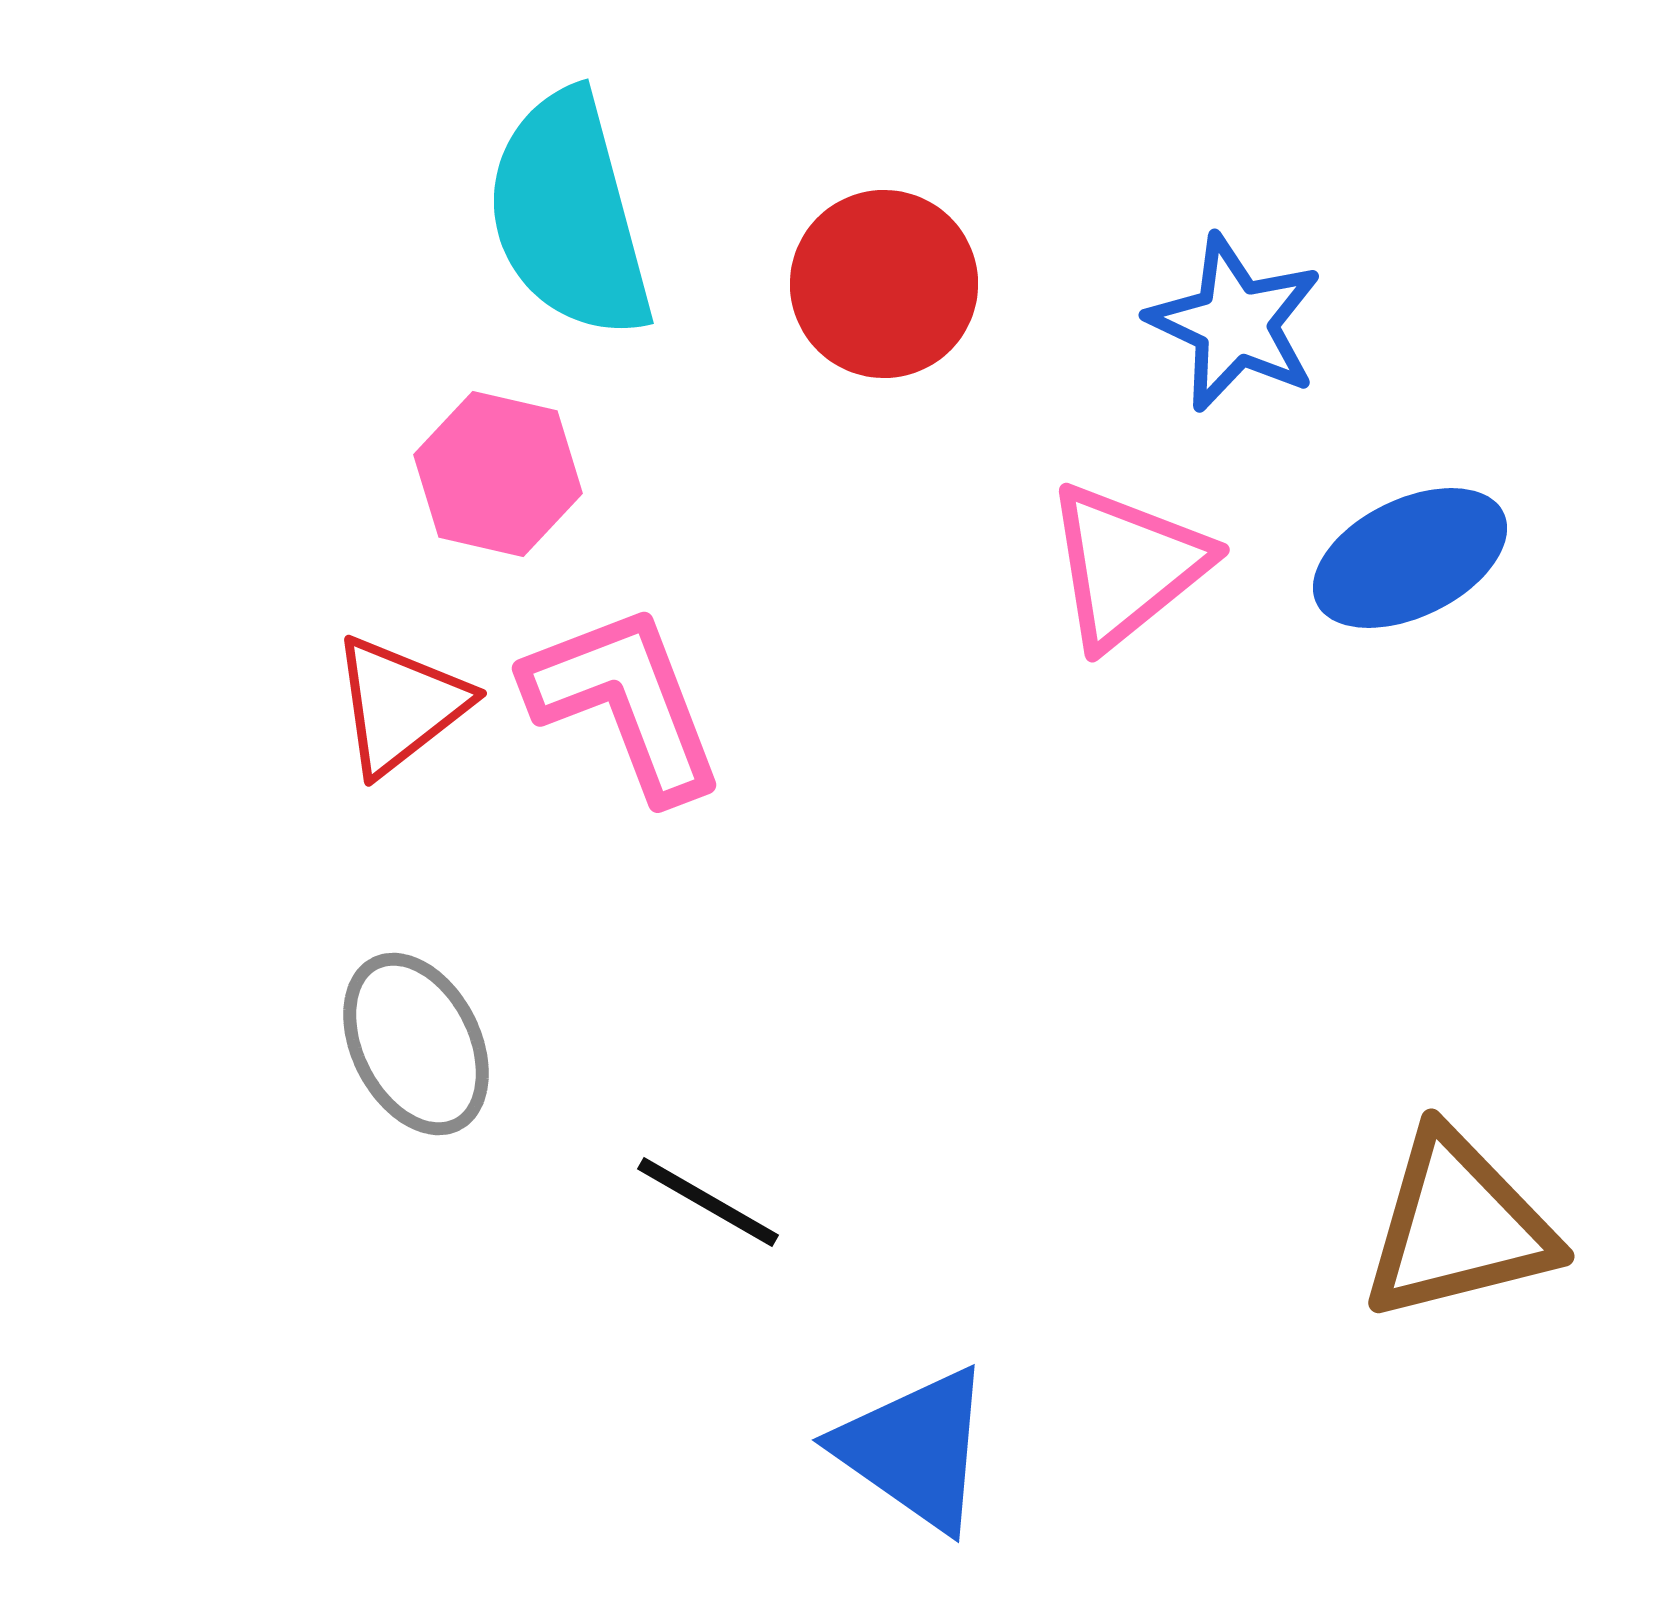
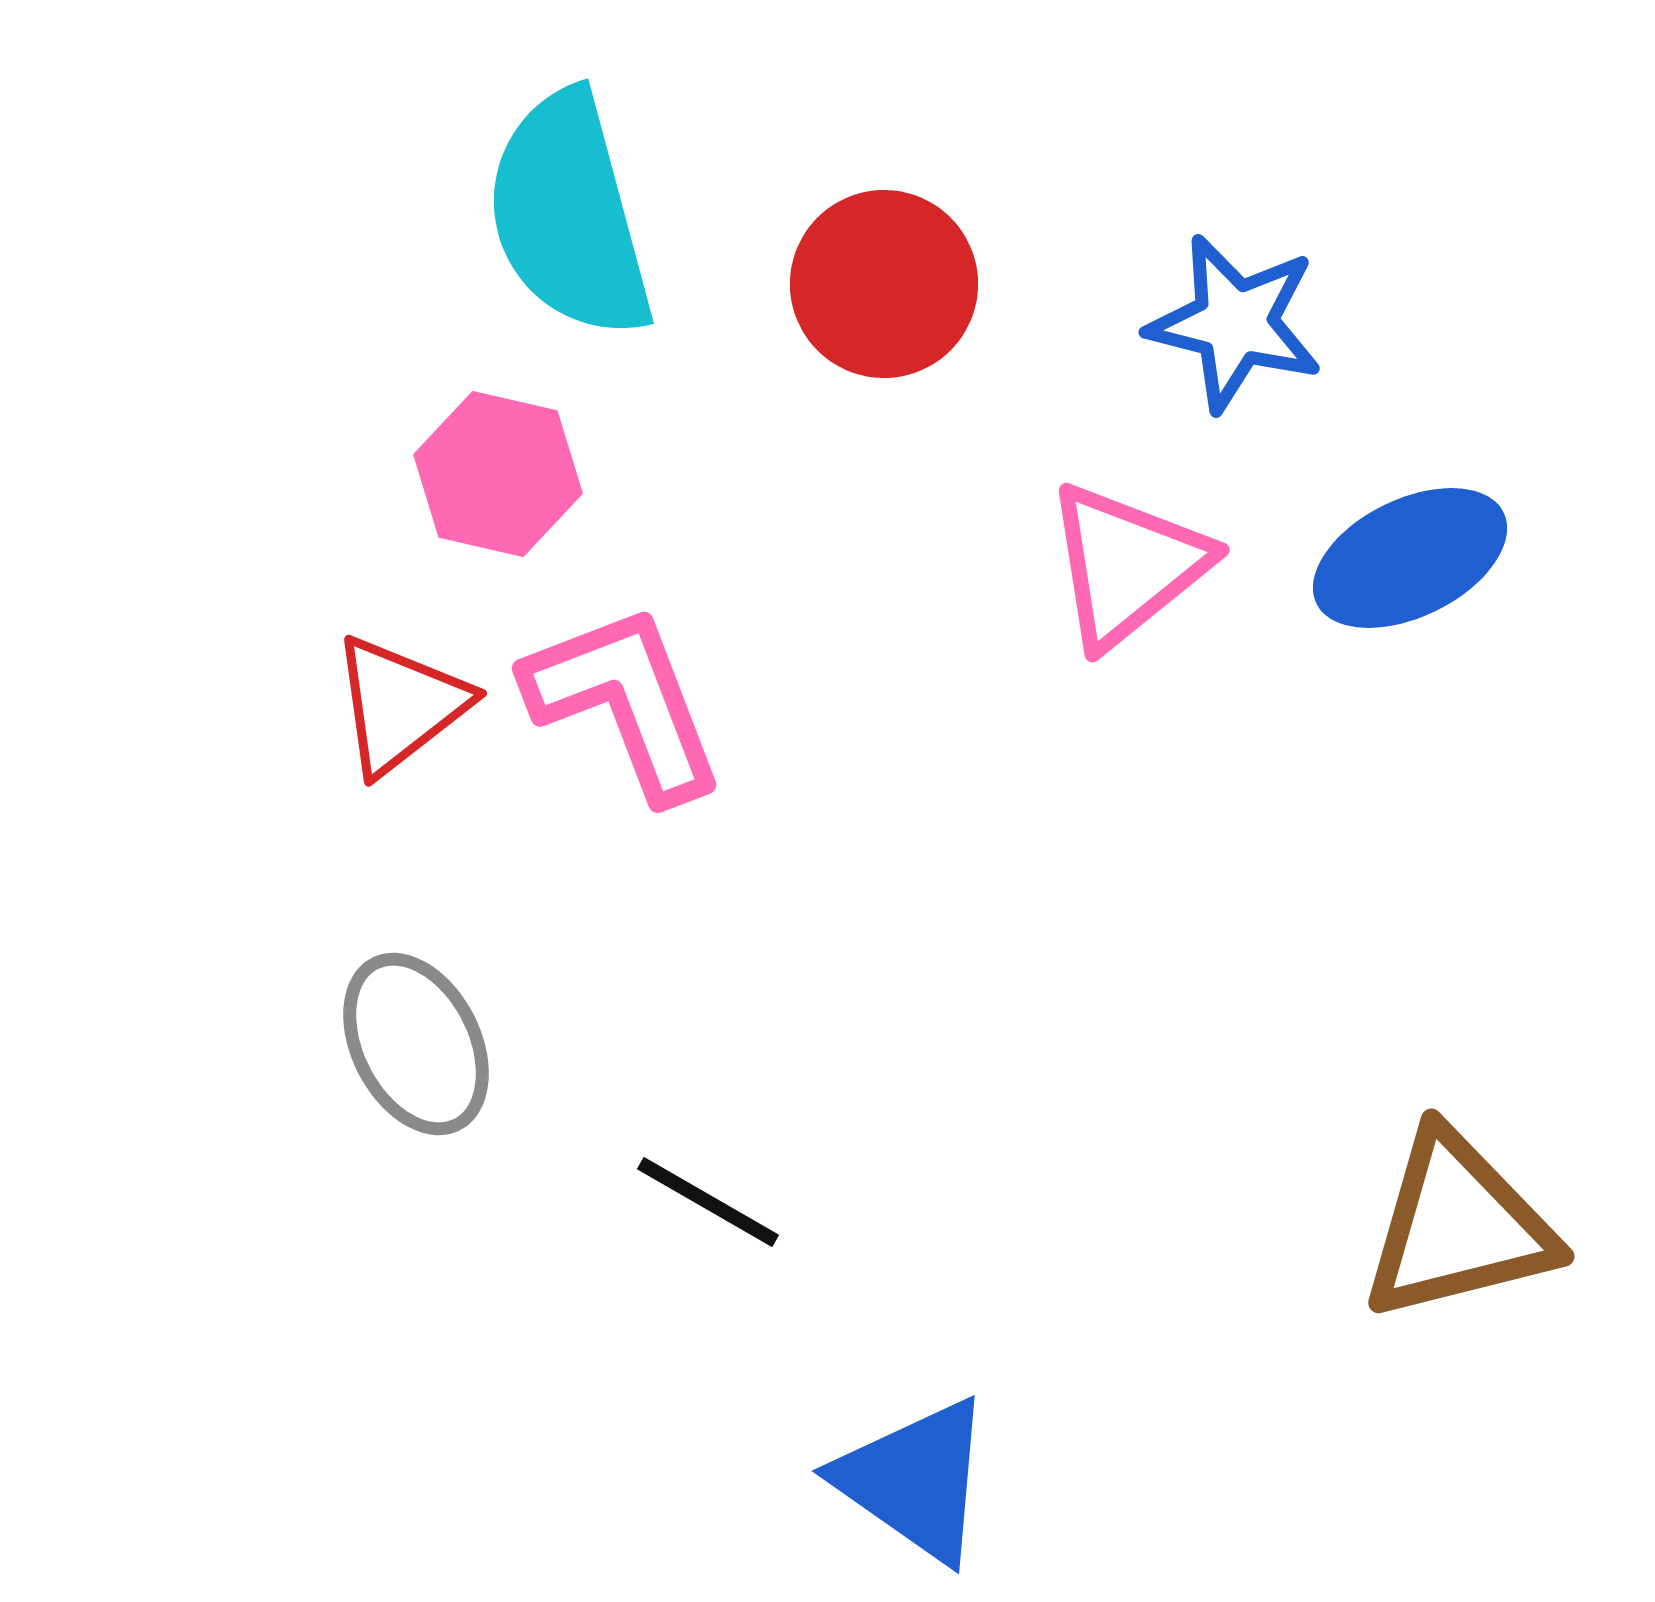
blue star: rotated 11 degrees counterclockwise
blue triangle: moved 31 px down
